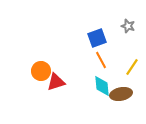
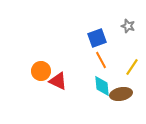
red triangle: moved 2 px right, 1 px up; rotated 42 degrees clockwise
